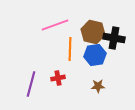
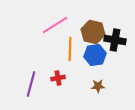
pink line: rotated 12 degrees counterclockwise
black cross: moved 1 px right, 2 px down
